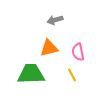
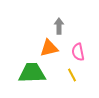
gray arrow: moved 4 px right, 6 px down; rotated 105 degrees clockwise
green trapezoid: moved 1 px right, 1 px up
